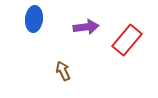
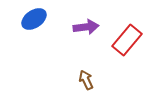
blue ellipse: rotated 50 degrees clockwise
brown arrow: moved 23 px right, 9 px down
